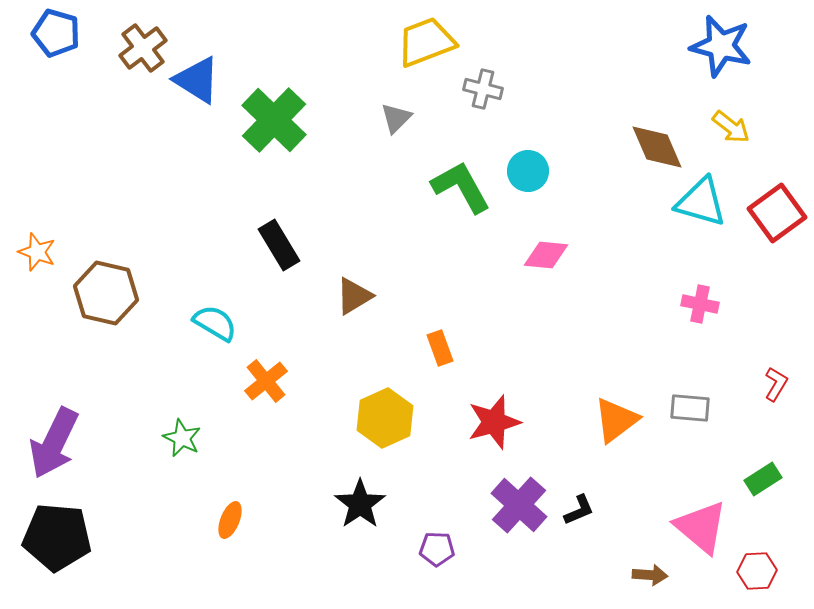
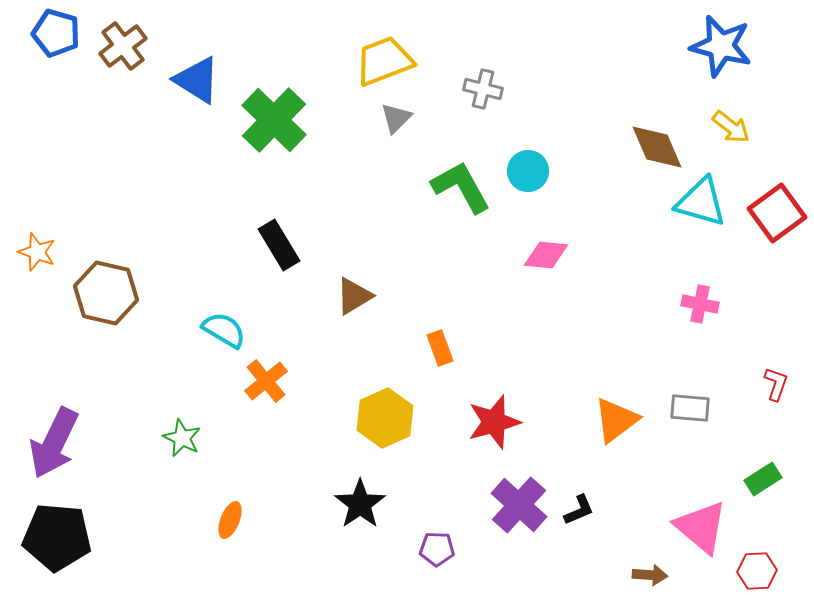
yellow trapezoid: moved 42 px left, 19 px down
brown cross: moved 20 px left, 2 px up
cyan semicircle: moved 9 px right, 7 px down
red L-shape: rotated 12 degrees counterclockwise
